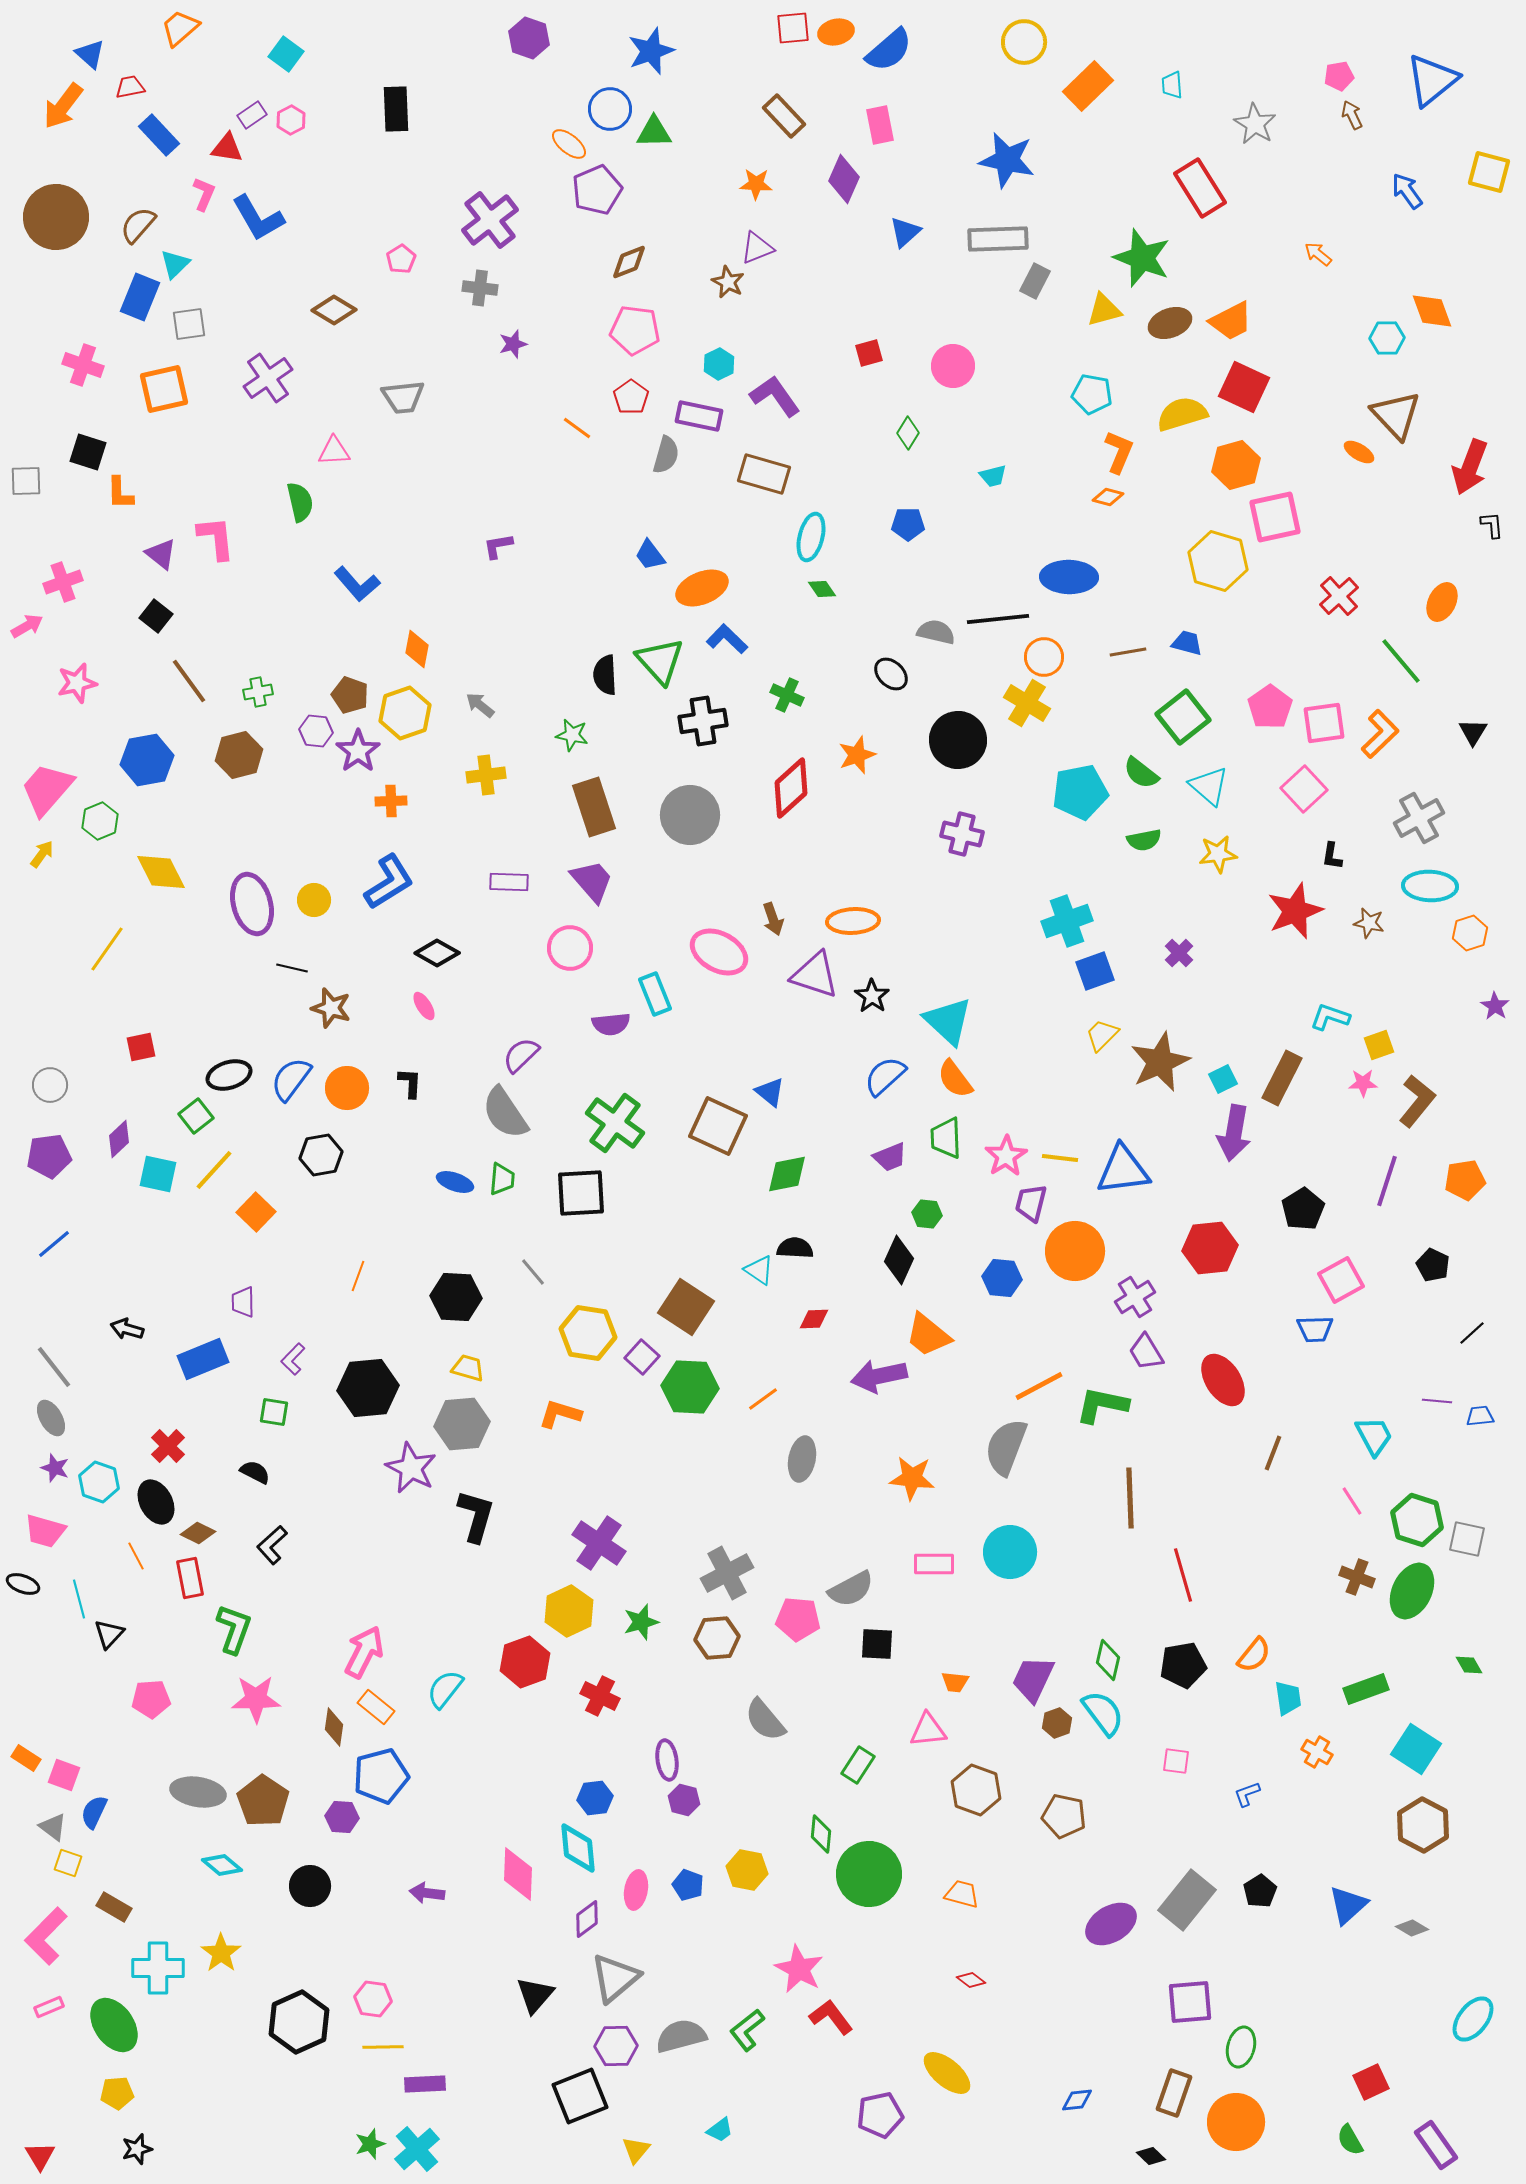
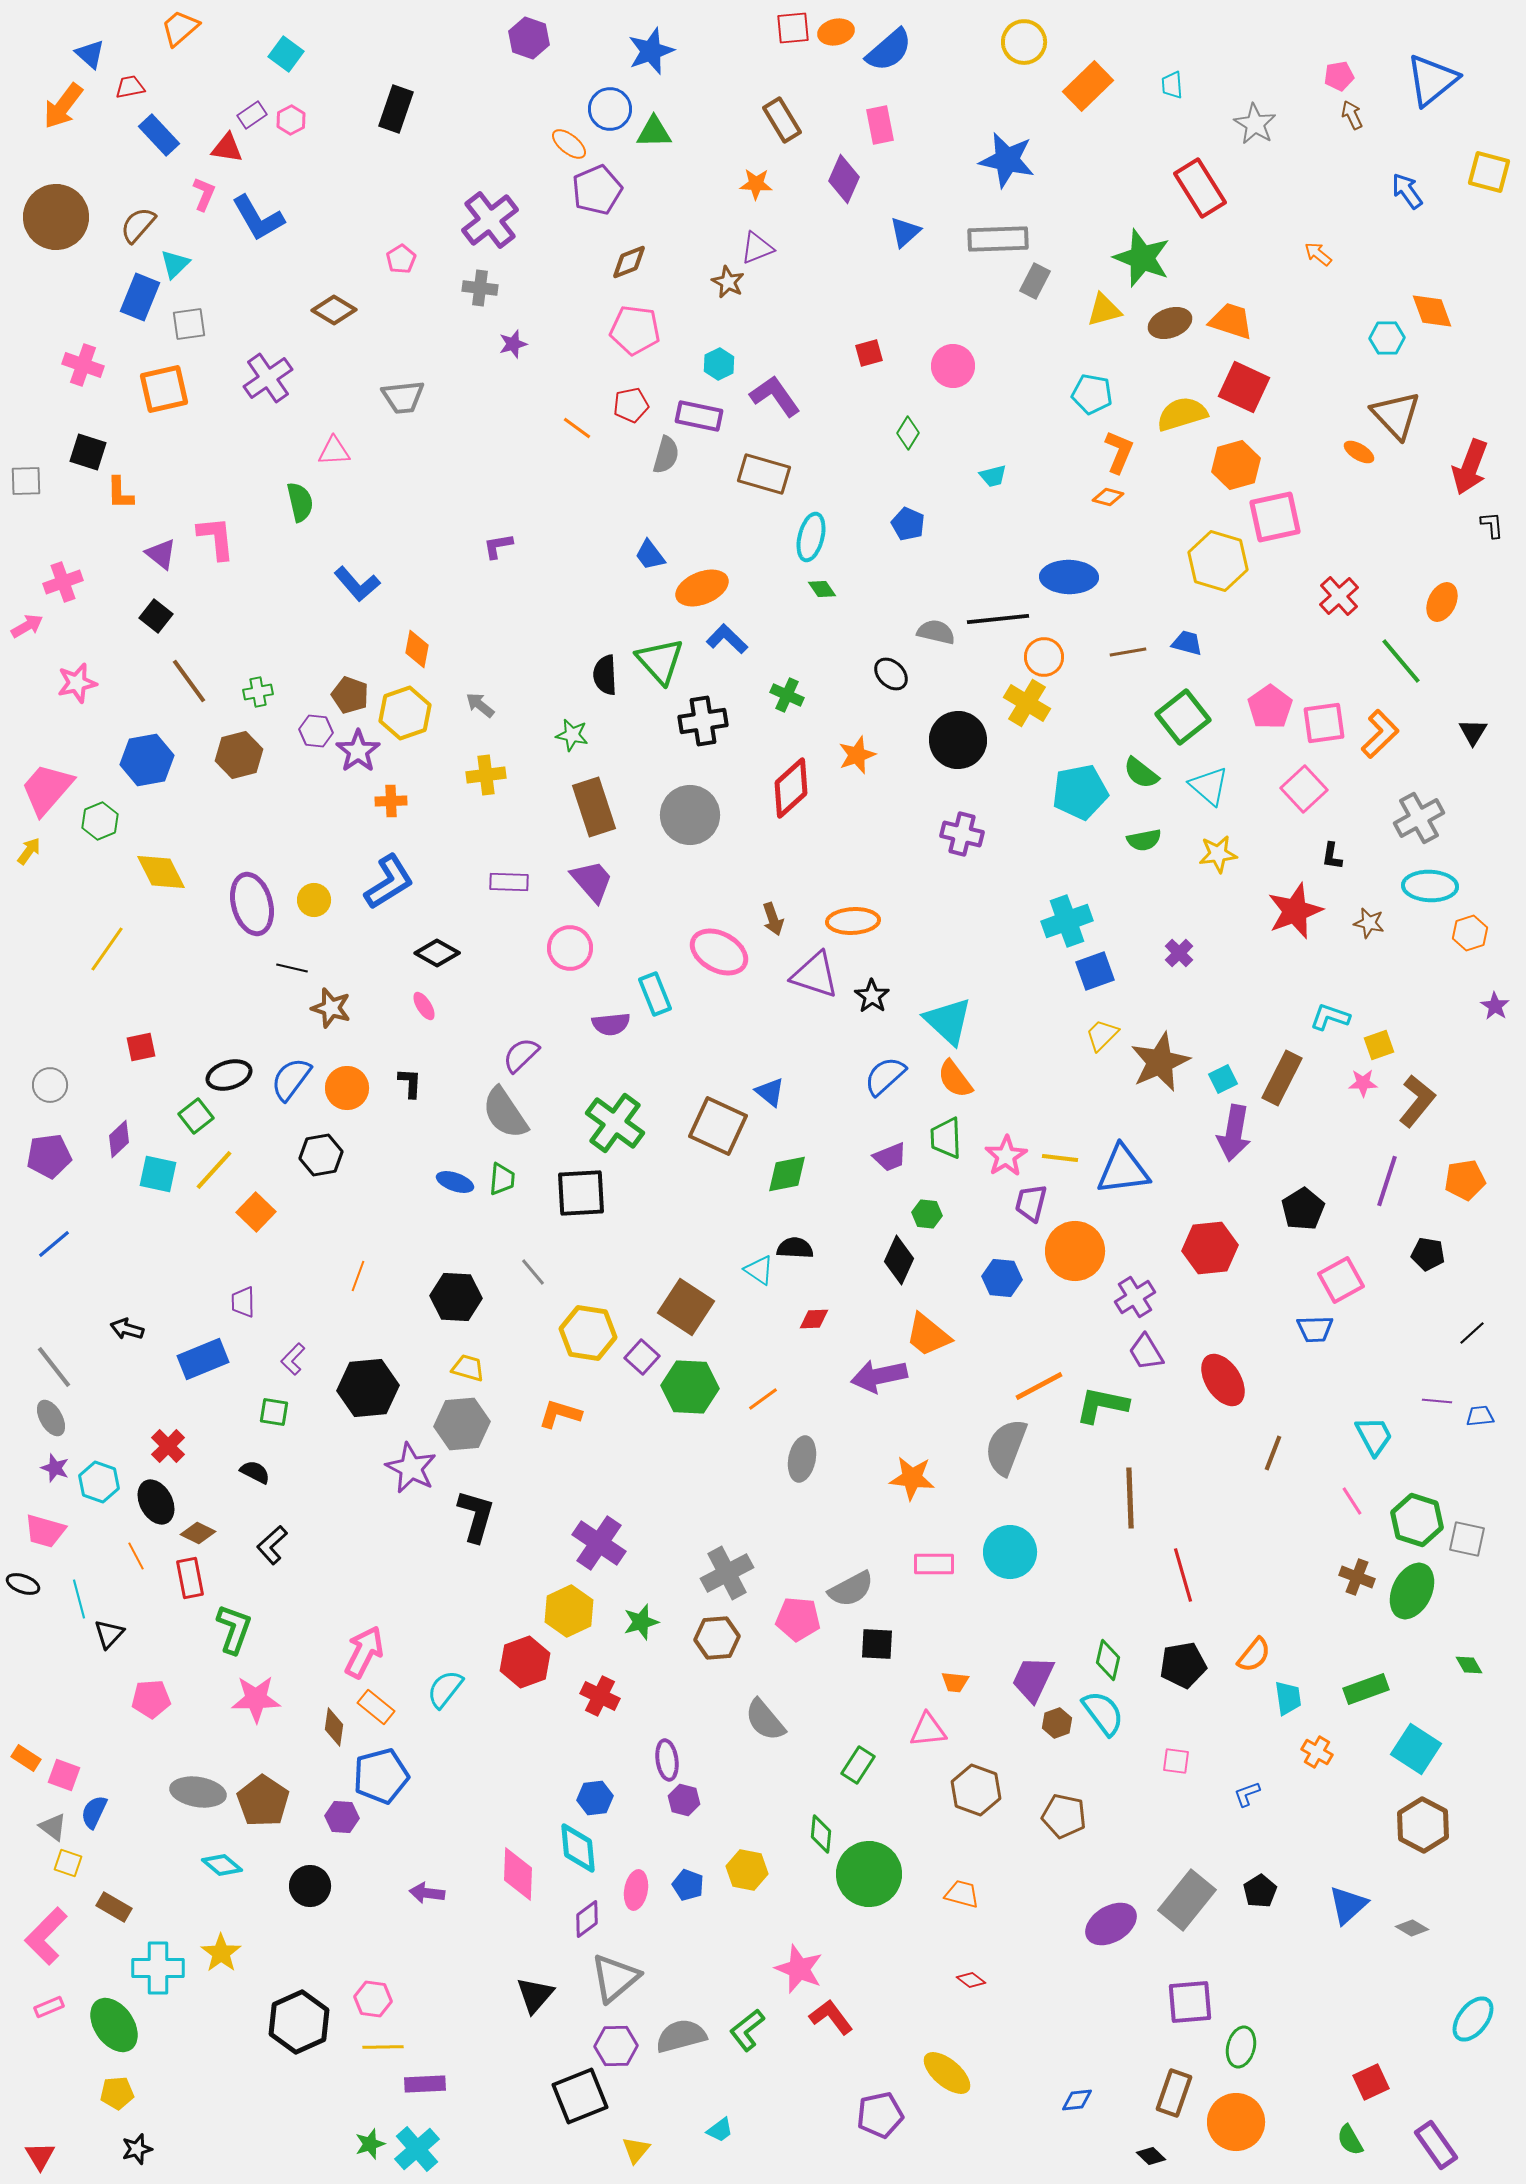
black rectangle at (396, 109): rotated 21 degrees clockwise
brown rectangle at (784, 116): moved 2 px left, 4 px down; rotated 12 degrees clockwise
orange trapezoid at (1231, 321): rotated 135 degrees counterclockwise
red pentagon at (631, 397): moved 8 px down; rotated 24 degrees clockwise
blue pentagon at (908, 524): rotated 24 degrees clockwise
yellow arrow at (42, 854): moved 13 px left, 3 px up
black pentagon at (1433, 1265): moved 5 px left, 11 px up; rotated 16 degrees counterclockwise
pink star at (799, 1969): rotated 6 degrees counterclockwise
